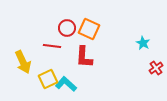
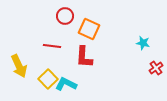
red circle: moved 2 px left, 12 px up
cyan star: rotated 16 degrees counterclockwise
yellow arrow: moved 4 px left, 4 px down
yellow square: rotated 18 degrees counterclockwise
cyan L-shape: rotated 15 degrees counterclockwise
